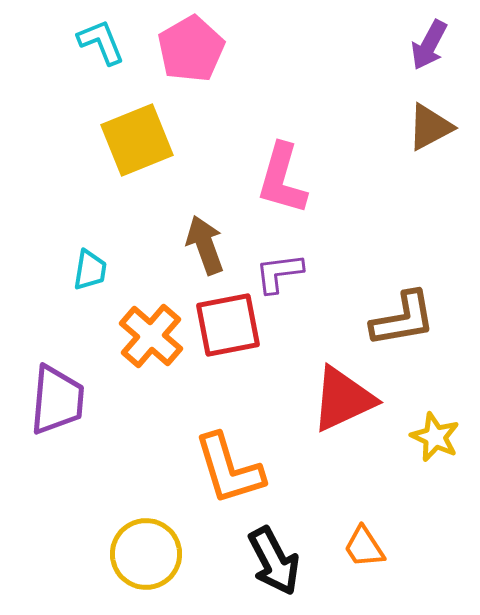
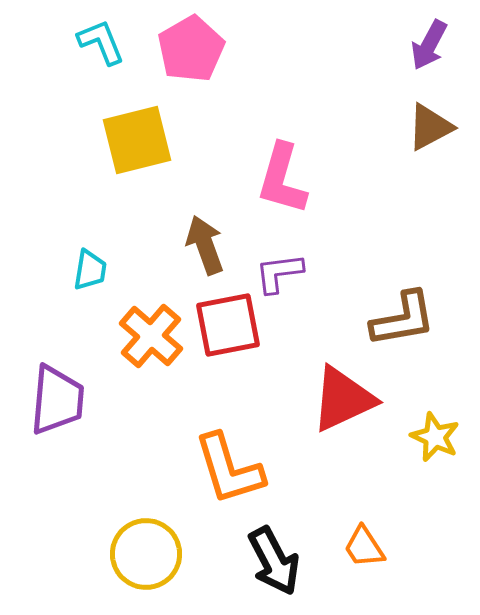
yellow square: rotated 8 degrees clockwise
